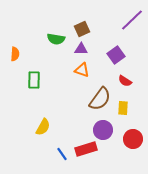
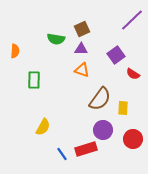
orange semicircle: moved 3 px up
red semicircle: moved 8 px right, 7 px up
